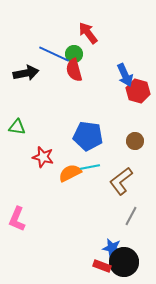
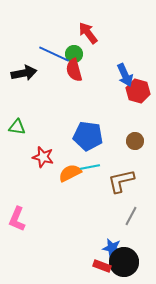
black arrow: moved 2 px left
brown L-shape: rotated 24 degrees clockwise
